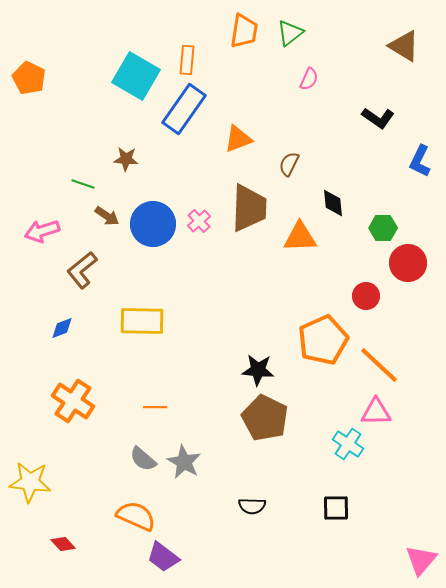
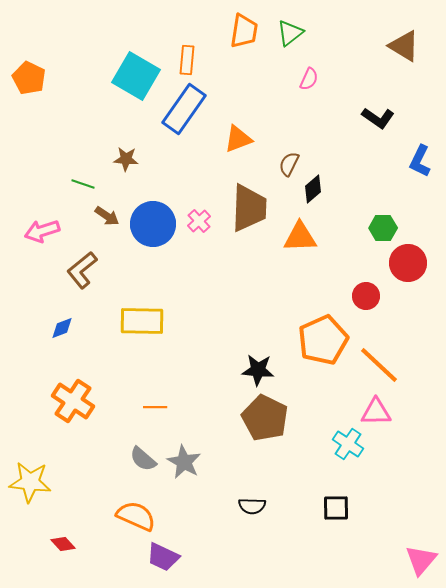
black diamond at (333, 203): moved 20 px left, 14 px up; rotated 56 degrees clockwise
purple trapezoid at (163, 557): rotated 12 degrees counterclockwise
